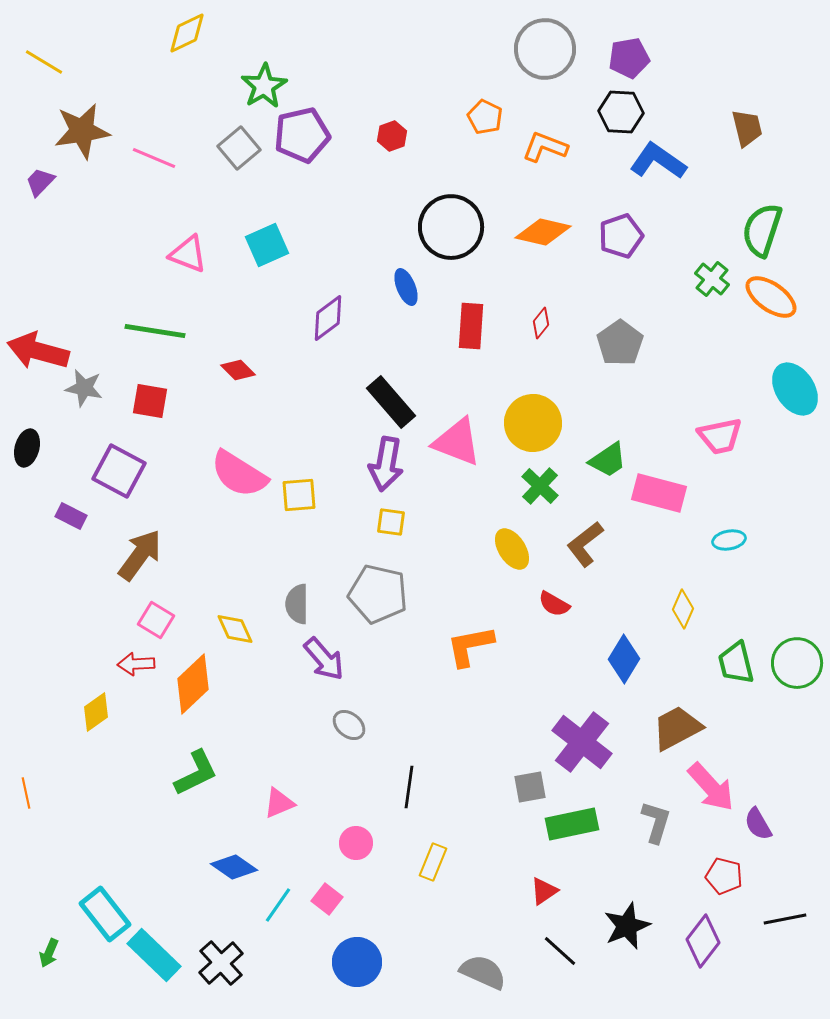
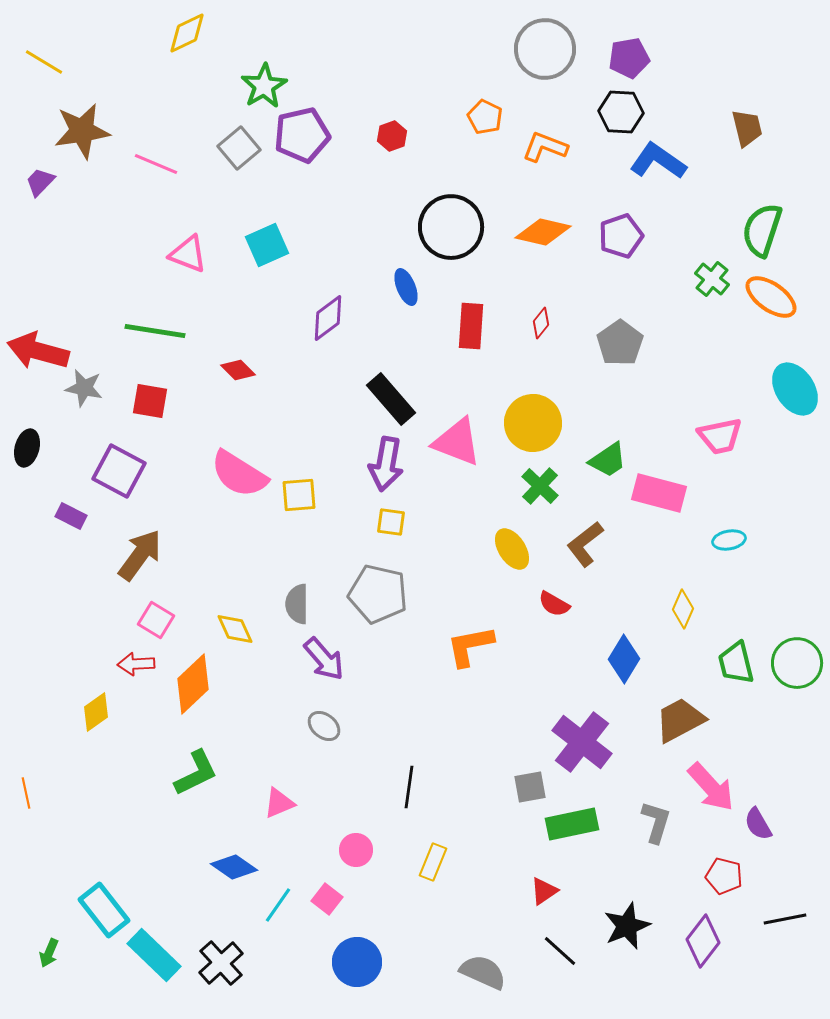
pink line at (154, 158): moved 2 px right, 6 px down
black rectangle at (391, 402): moved 3 px up
gray ellipse at (349, 725): moved 25 px left, 1 px down
brown trapezoid at (677, 728): moved 3 px right, 8 px up
pink circle at (356, 843): moved 7 px down
cyan rectangle at (105, 914): moved 1 px left, 4 px up
